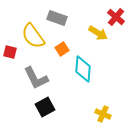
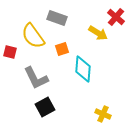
orange square: rotated 16 degrees clockwise
